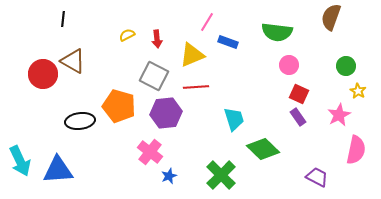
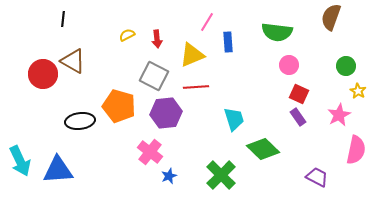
blue rectangle: rotated 66 degrees clockwise
